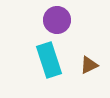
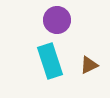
cyan rectangle: moved 1 px right, 1 px down
